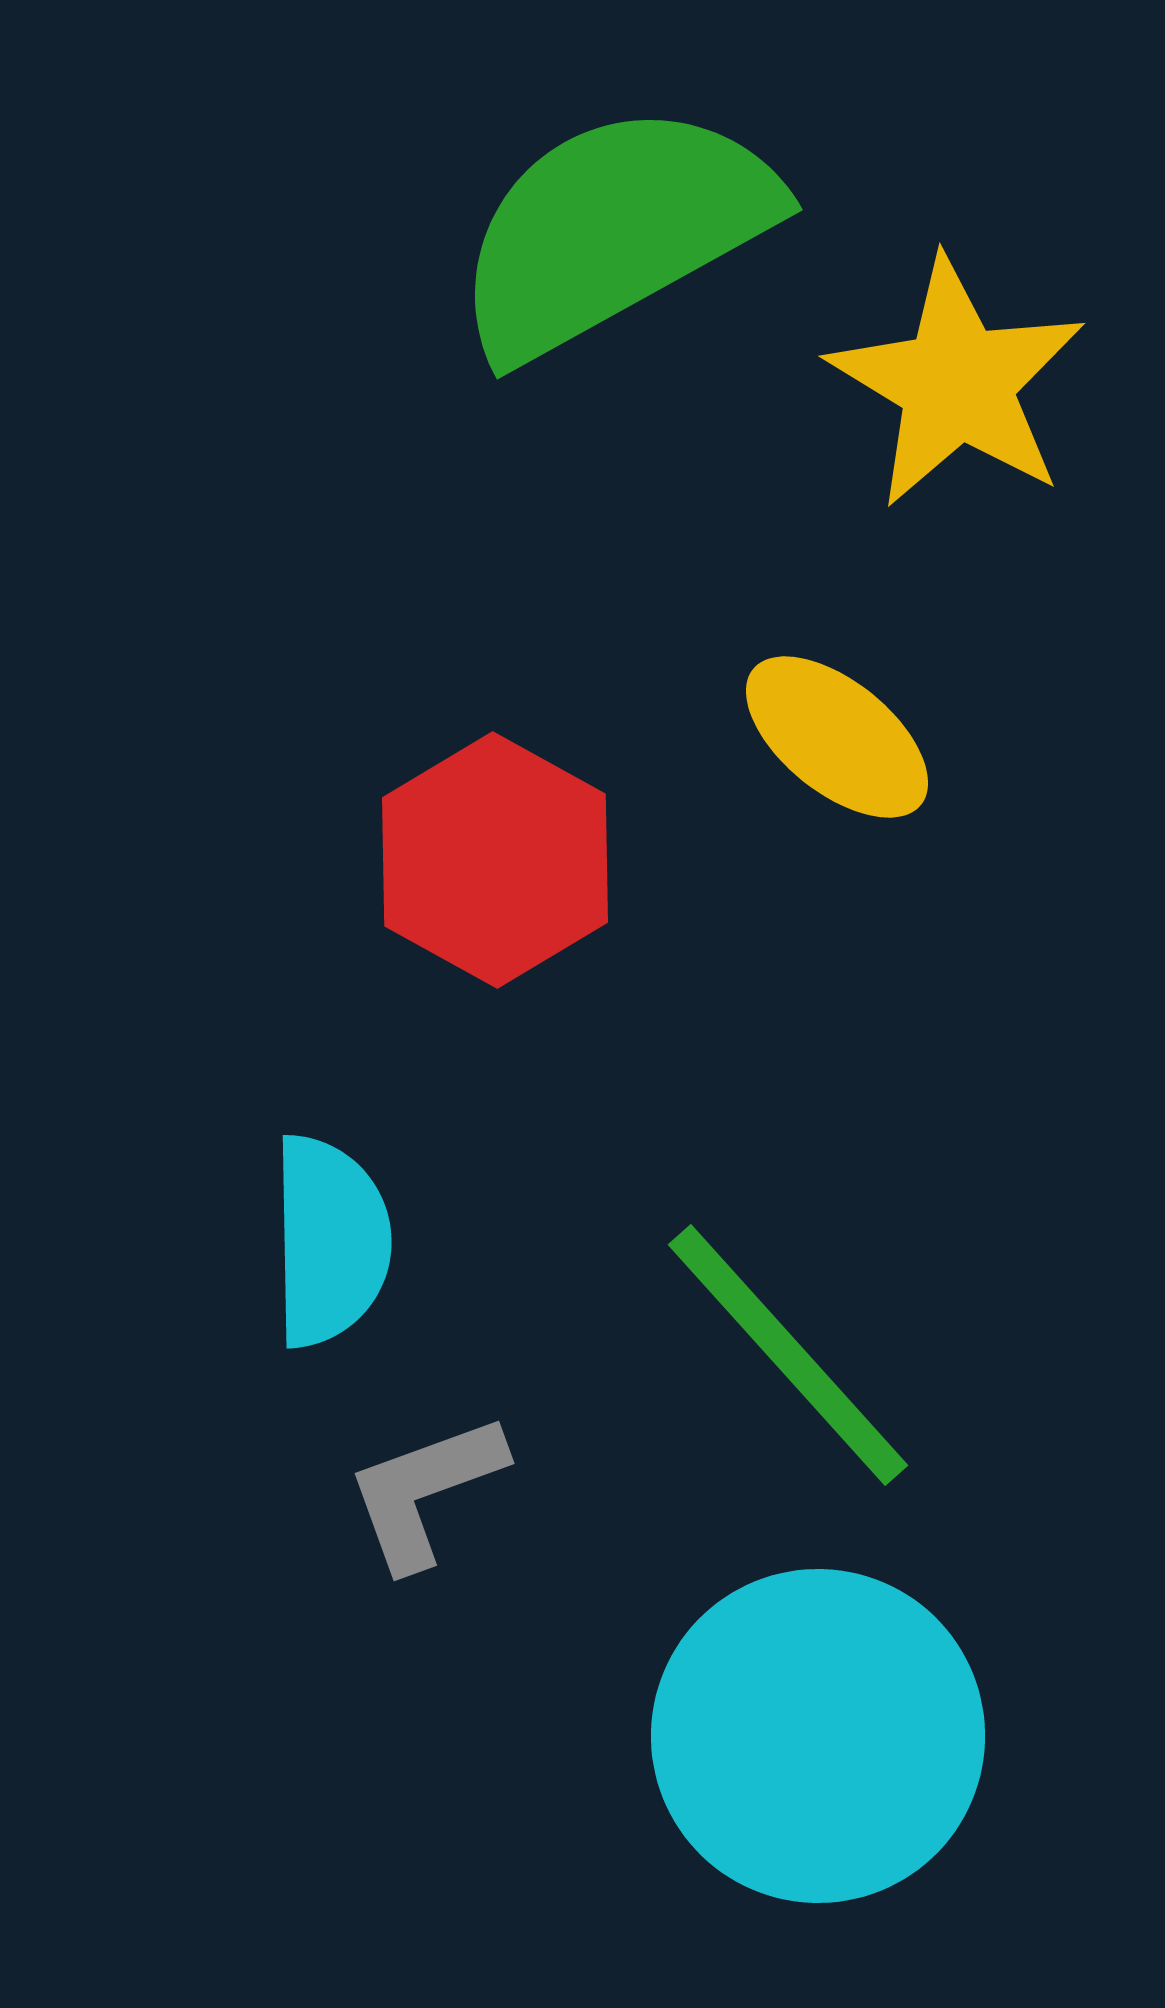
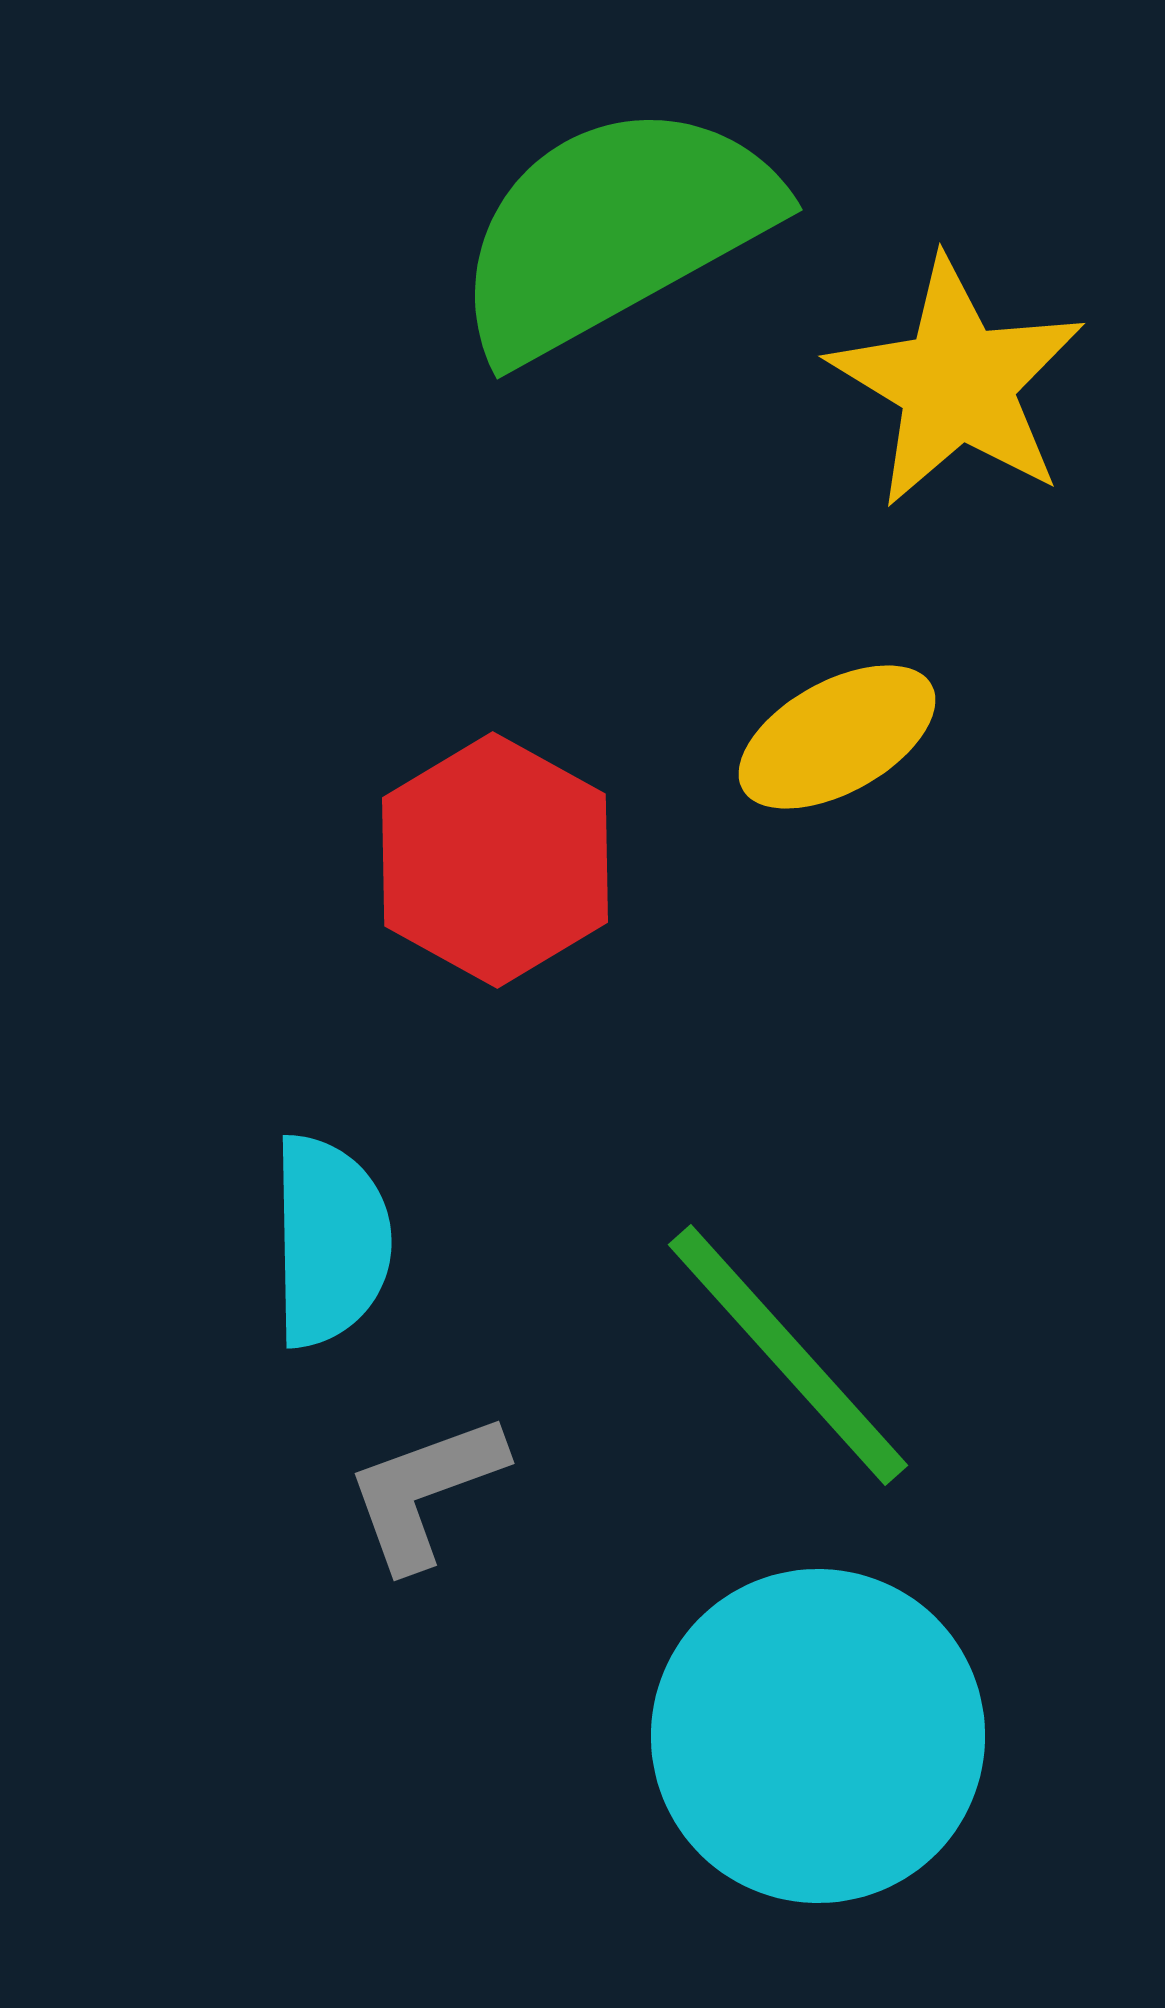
yellow ellipse: rotated 68 degrees counterclockwise
